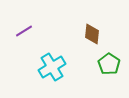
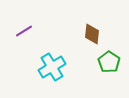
green pentagon: moved 2 px up
